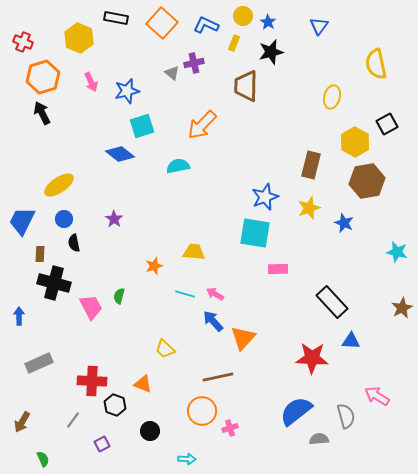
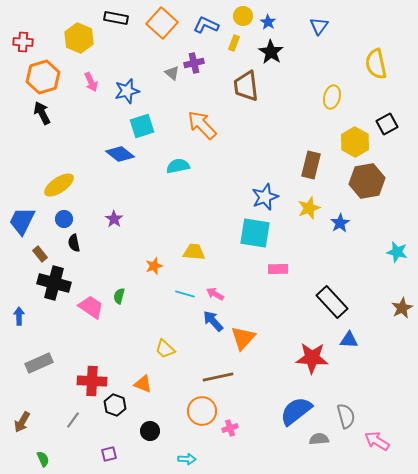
red cross at (23, 42): rotated 18 degrees counterclockwise
black star at (271, 52): rotated 25 degrees counterclockwise
brown trapezoid at (246, 86): rotated 8 degrees counterclockwise
orange arrow at (202, 125): rotated 92 degrees clockwise
blue star at (344, 223): moved 4 px left; rotated 18 degrees clockwise
brown rectangle at (40, 254): rotated 42 degrees counterclockwise
pink trapezoid at (91, 307): rotated 28 degrees counterclockwise
blue triangle at (351, 341): moved 2 px left, 1 px up
pink arrow at (377, 396): moved 45 px down
purple square at (102, 444): moved 7 px right, 10 px down; rotated 14 degrees clockwise
